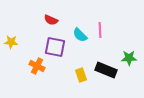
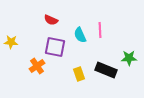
cyan semicircle: rotated 21 degrees clockwise
orange cross: rotated 28 degrees clockwise
yellow rectangle: moved 2 px left, 1 px up
